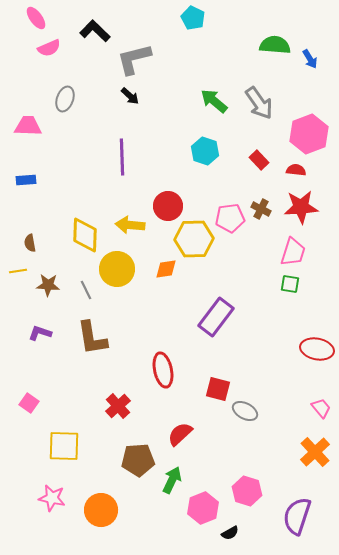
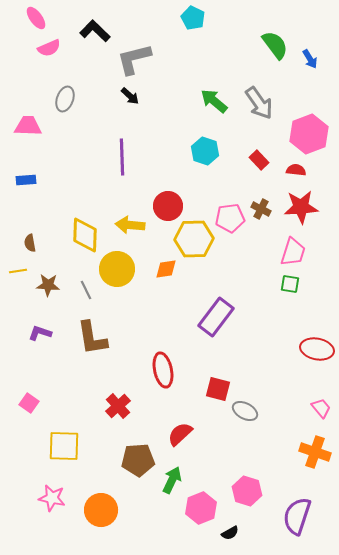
green semicircle at (275, 45): rotated 48 degrees clockwise
orange cross at (315, 452): rotated 28 degrees counterclockwise
pink hexagon at (203, 508): moved 2 px left
